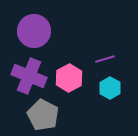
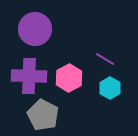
purple circle: moved 1 px right, 2 px up
purple line: rotated 48 degrees clockwise
purple cross: rotated 20 degrees counterclockwise
